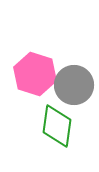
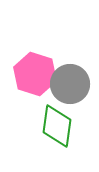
gray circle: moved 4 px left, 1 px up
